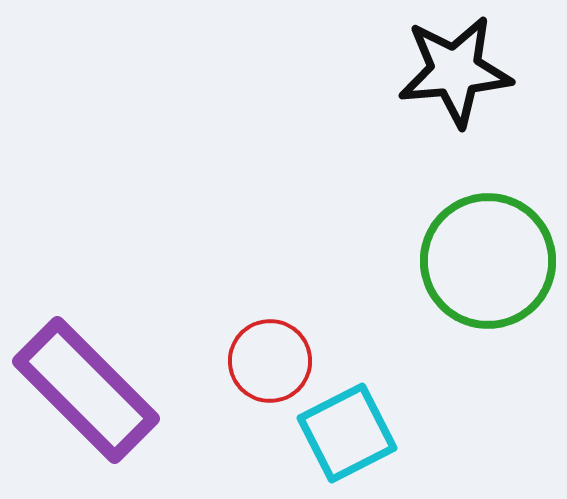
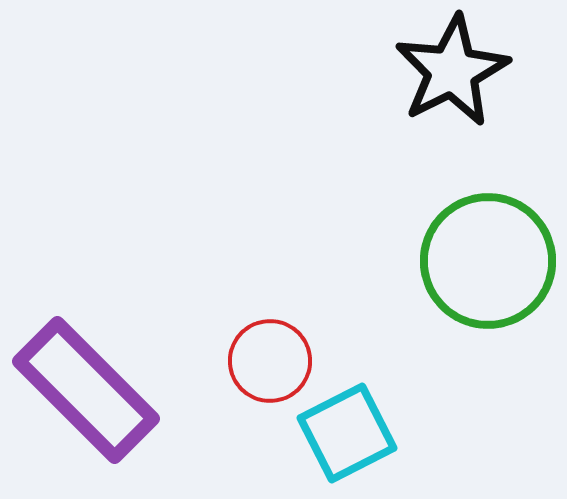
black star: moved 3 px left; rotated 22 degrees counterclockwise
